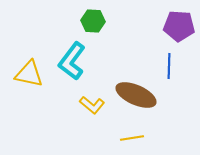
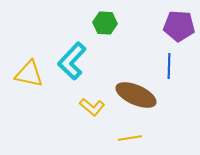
green hexagon: moved 12 px right, 2 px down
cyan L-shape: rotated 6 degrees clockwise
yellow L-shape: moved 2 px down
yellow line: moved 2 px left
